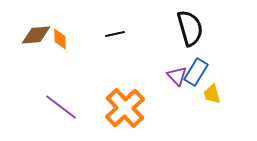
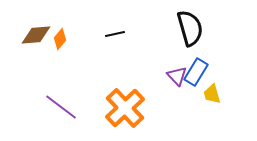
orange diamond: rotated 40 degrees clockwise
